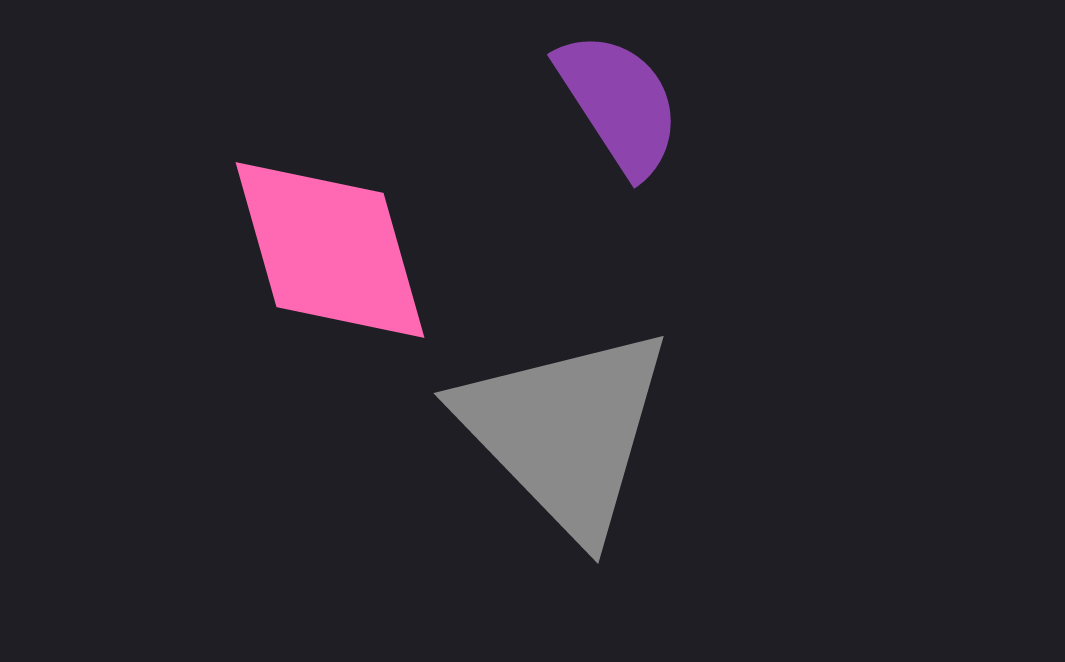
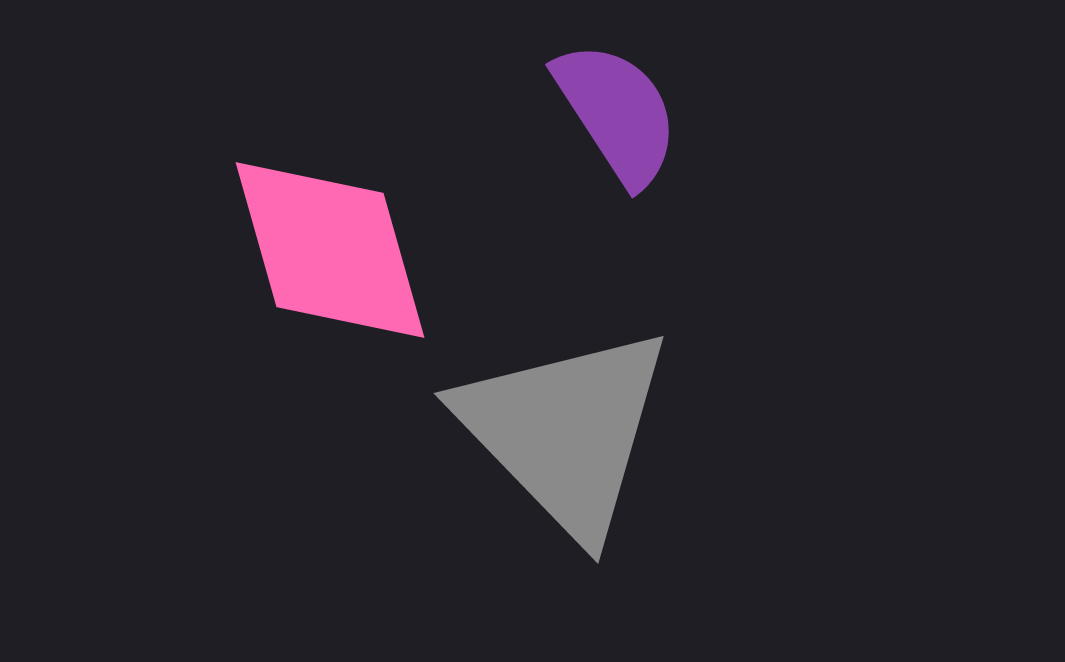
purple semicircle: moved 2 px left, 10 px down
